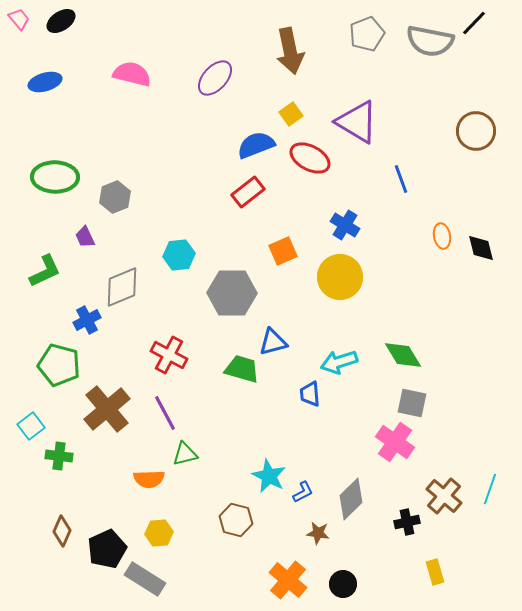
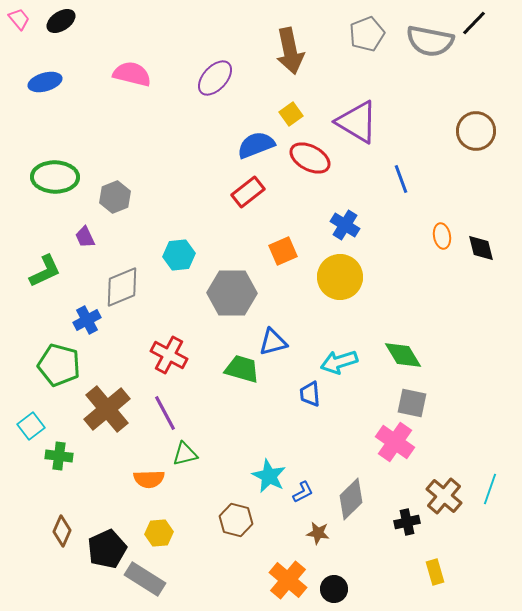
black circle at (343, 584): moved 9 px left, 5 px down
